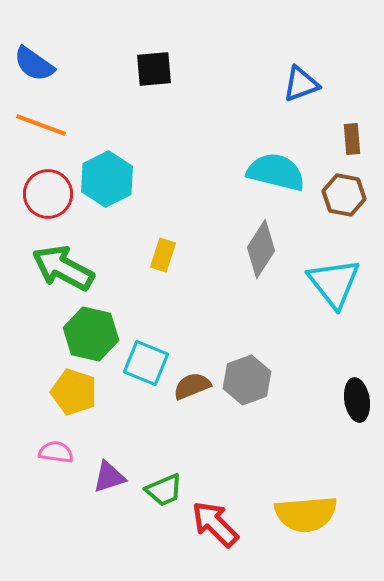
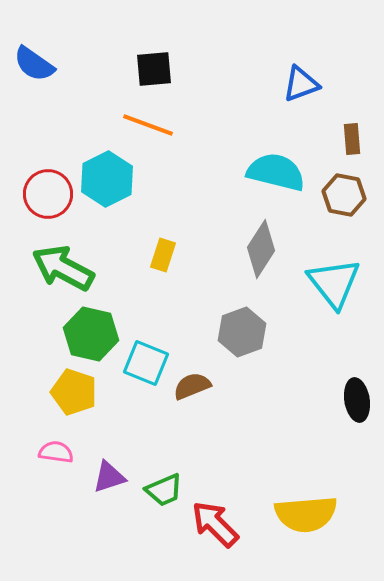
orange line: moved 107 px right
gray hexagon: moved 5 px left, 48 px up
